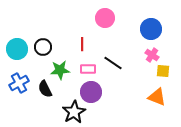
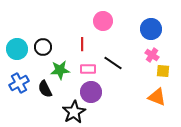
pink circle: moved 2 px left, 3 px down
